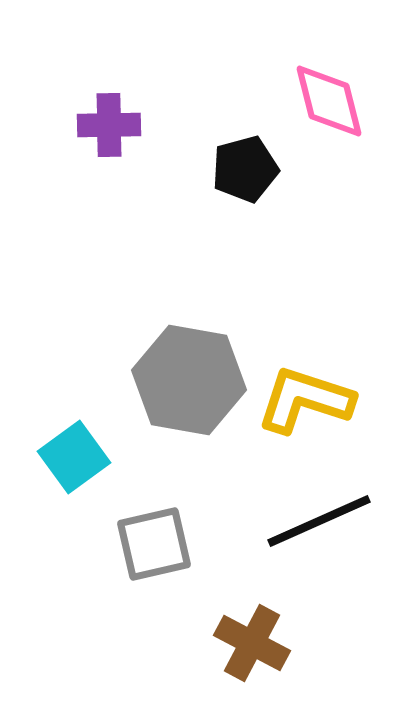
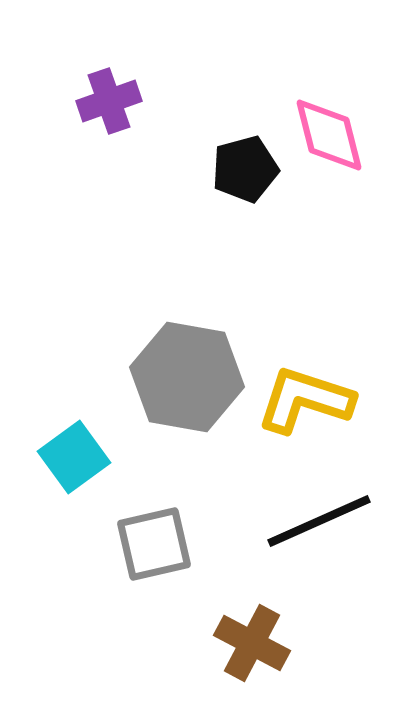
pink diamond: moved 34 px down
purple cross: moved 24 px up; rotated 18 degrees counterclockwise
gray hexagon: moved 2 px left, 3 px up
